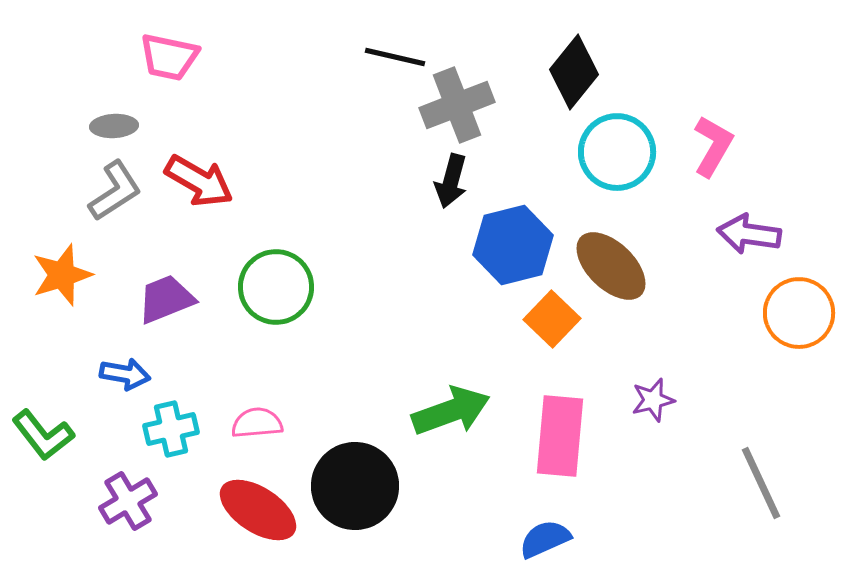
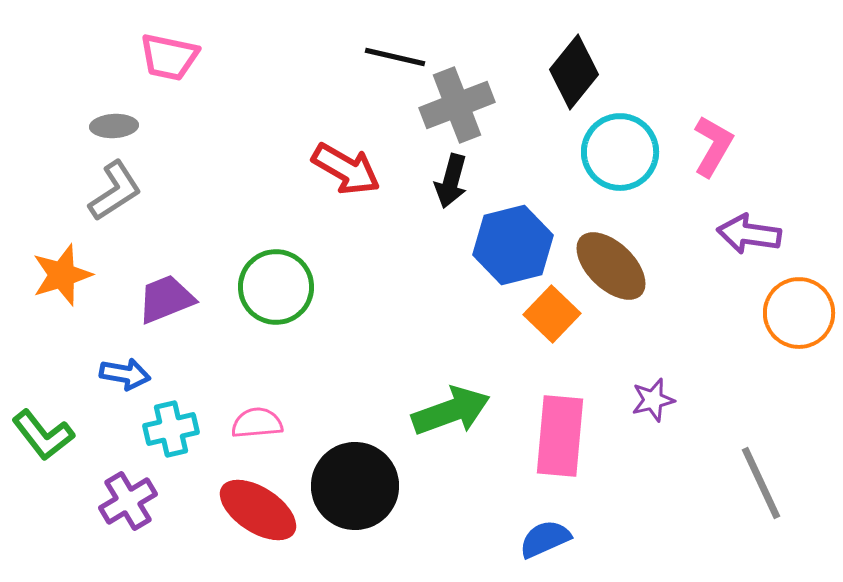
cyan circle: moved 3 px right
red arrow: moved 147 px right, 12 px up
orange square: moved 5 px up
